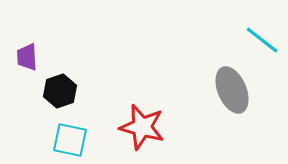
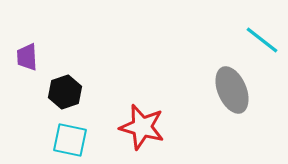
black hexagon: moved 5 px right, 1 px down
